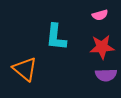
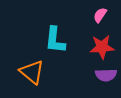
pink semicircle: rotated 140 degrees clockwise
cyan L-shape: moved 1 px left, 3 px down
orange triangle: moved 7 px right, 3 px down
